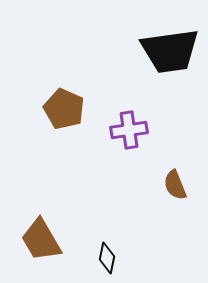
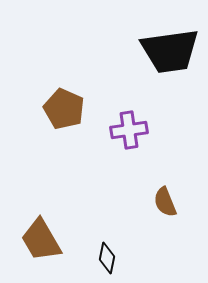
brown semicircle: moved 10 px left, 17 px down
